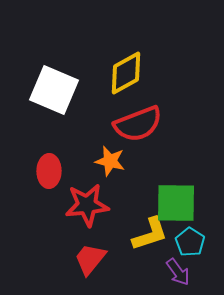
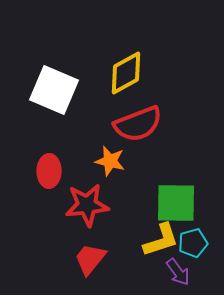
yellow L-shape: moved 11 px right, 6 px down
cyan pentagon: moved 3 px right, 1 px down; rotated 24 degrees clockwise
